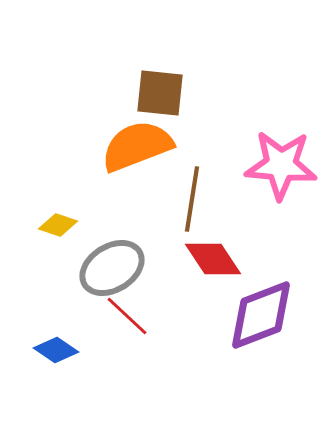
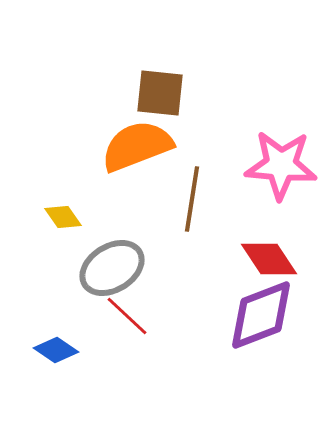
yellow diamond: moved 5 px right, 8 px up; rotated 36 degrees clockwise
red diamond: moved 56 px right
